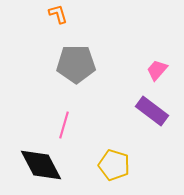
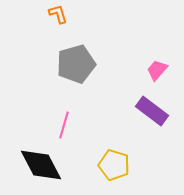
gray pentagon: rotated 15 degrees counterclockwise
